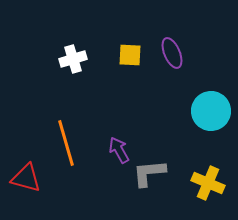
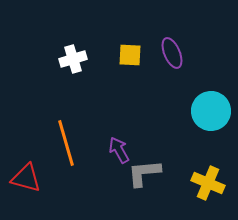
gray L-shape: moved 5 px left
